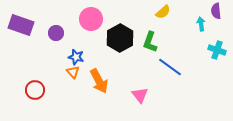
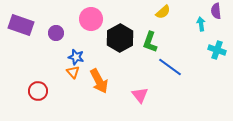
red circle: moved 3 px right, 1 px down
